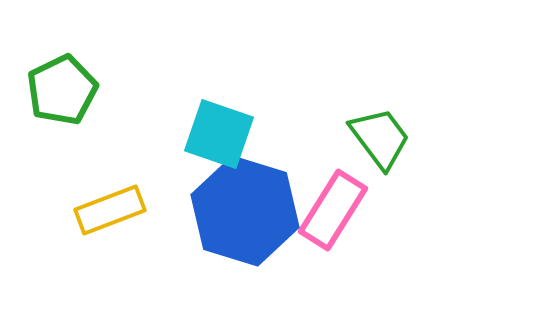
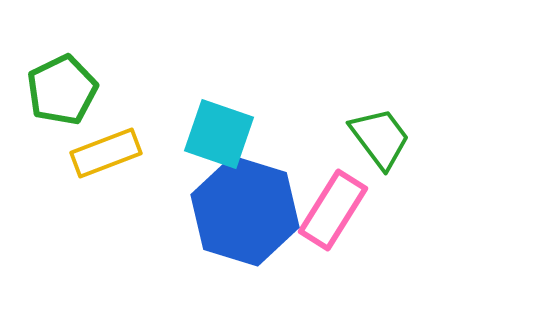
yellow rectangle: moved 4 px left, 57 px up
